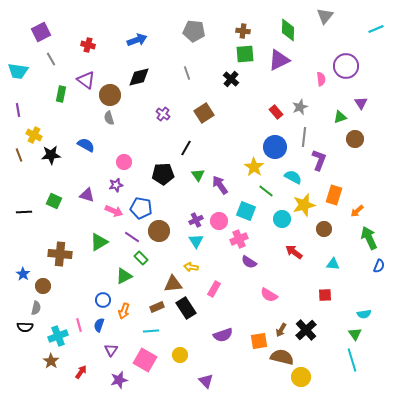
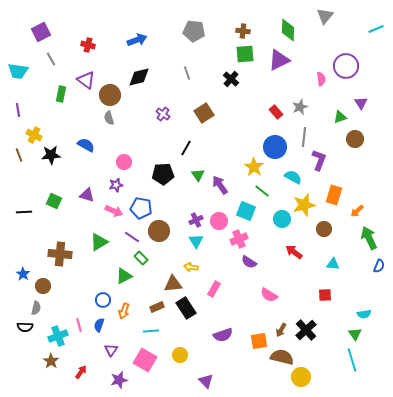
green line at (266, 191): moved 4 px left
